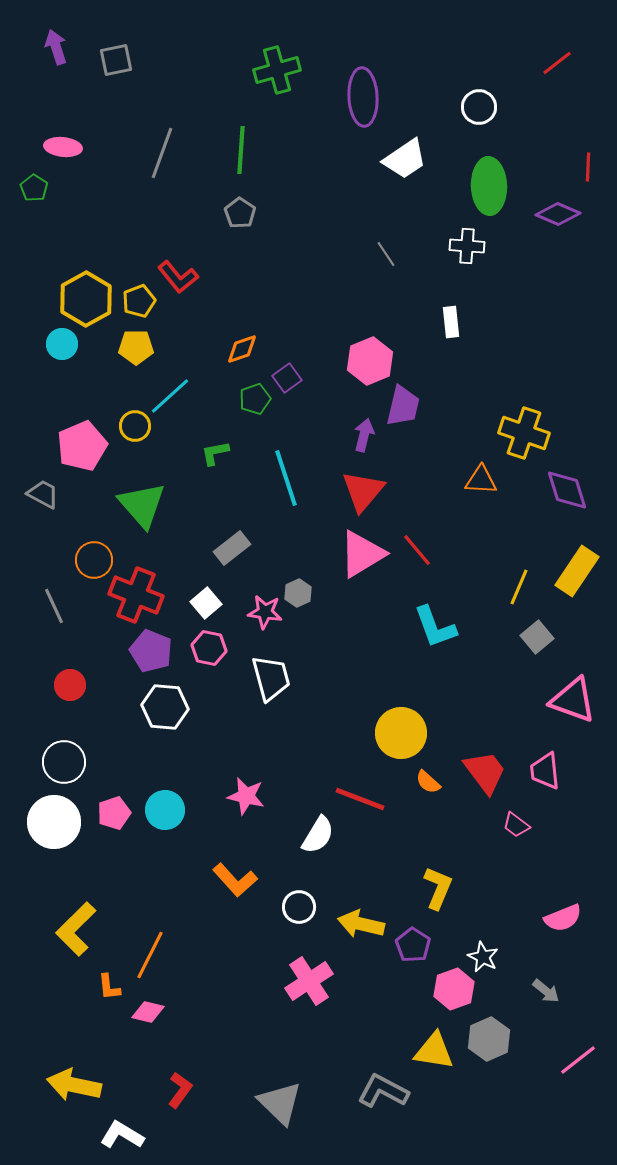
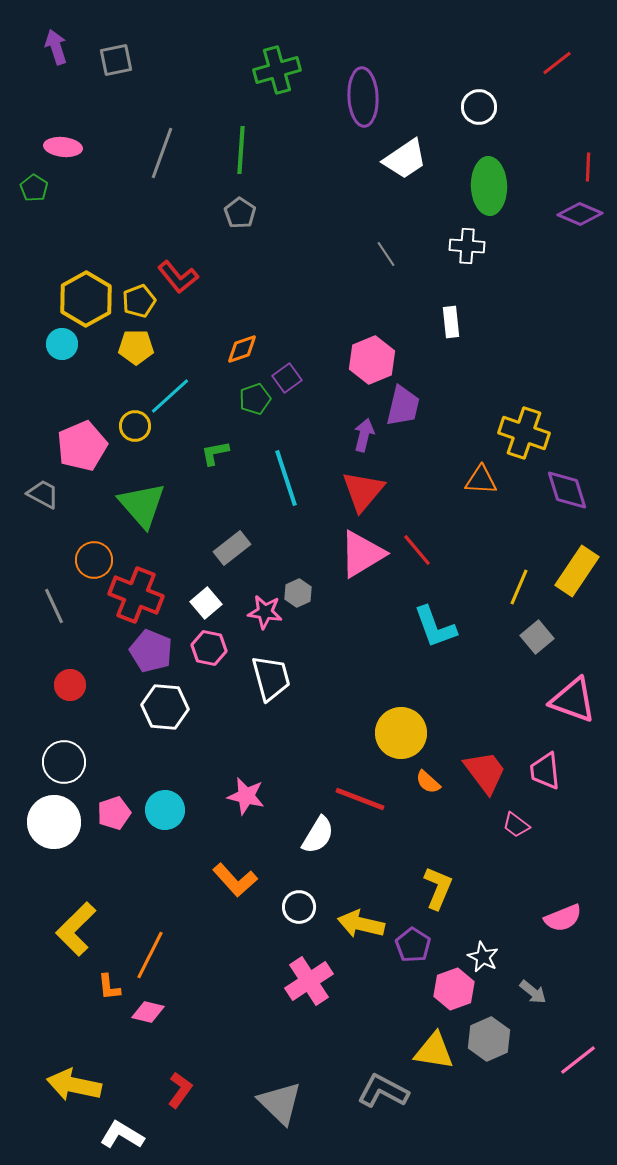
purple diamond at (558, 214): moved 22 px right
pink hexagon at (370, 361): moved 2 px right, 1 px up
gray arrow at (546, 991): moved 13 px left, 1 px down
